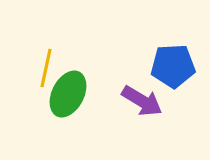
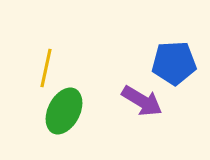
blue pentagon: moved 1 px right, 3 px up
green ellipse: moved 4 px left, 17 px down
